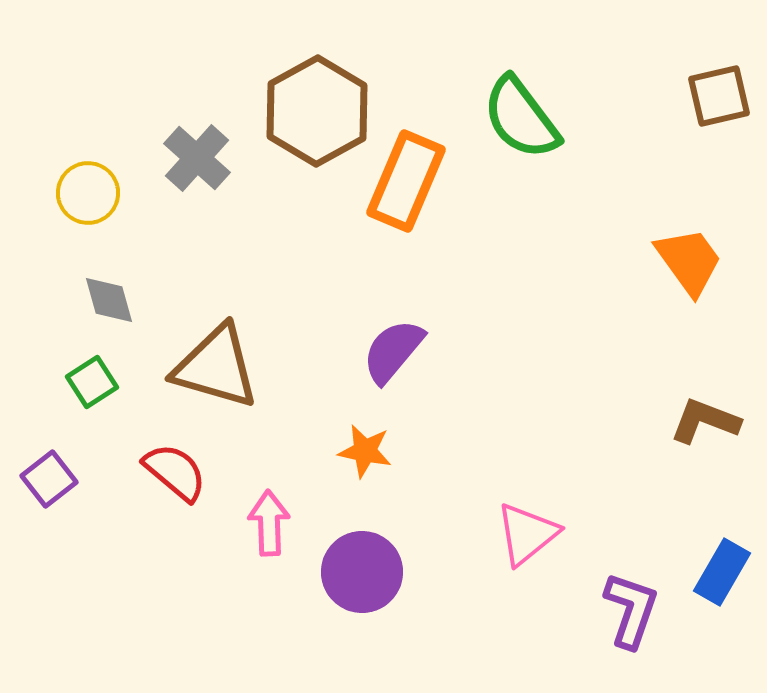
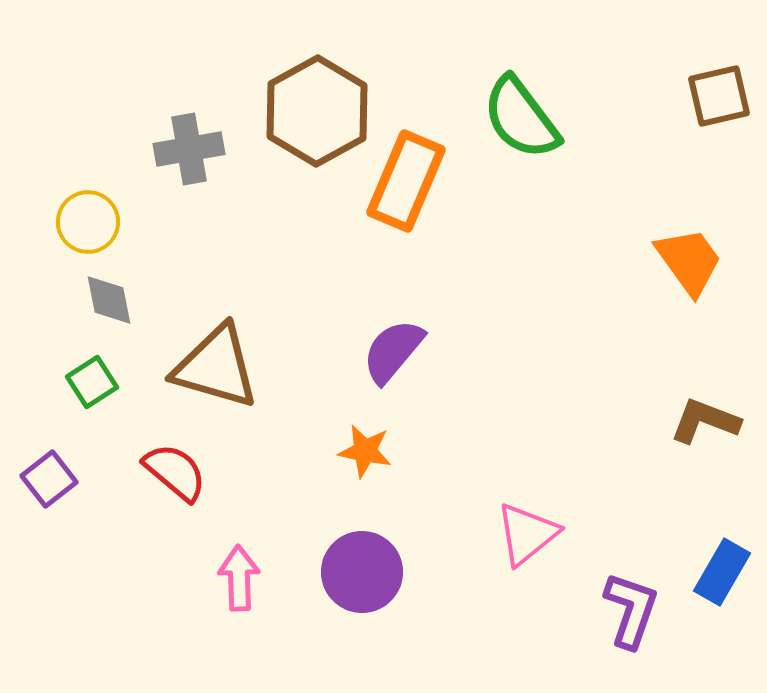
gray cross: moved 8 px left, 9 px up; rotated 38 degrees clockwise
yellow circle: moved 29 px down
gray diamond: rotated 4 degrees clockwise
pink arrow: moved 30 px left, 55 px down
